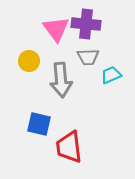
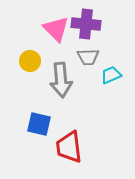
pink triangle: rotated 8 degrees counterclockwise
yellow circle: moved 1 px right
